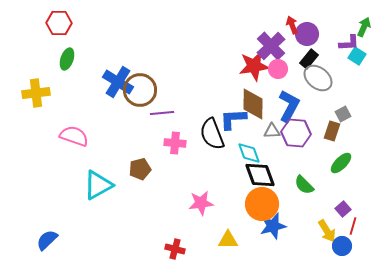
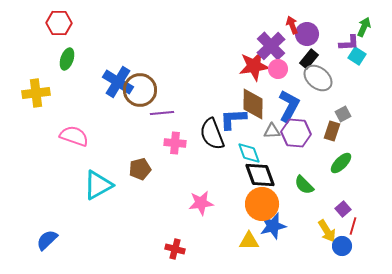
yellow triangle at (228, 240): moved 21 px right, 1 px down
